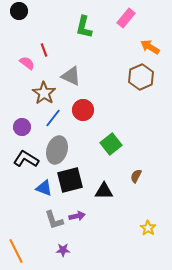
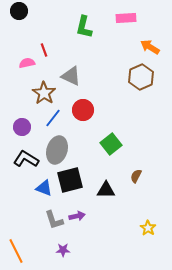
pink rectangle: rotated 48 degrees clockwise
pink semicircle: rotated 49 degrees counterclockwise
black triangle: moved 2 px right, 1 px up
